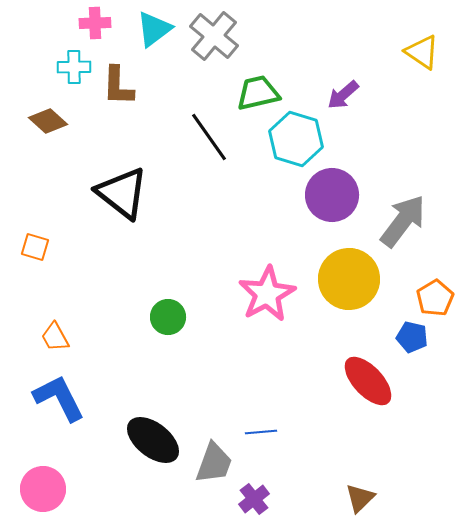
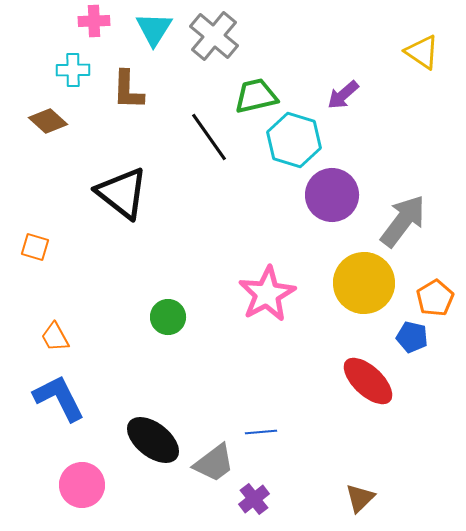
pink cross: moved 1 px left, 2 px up
cyan triangle: rotated 21 degrees counterclockwise
cyan cross: moved 1 px left, 3 px down
brown L-shape: moved 10 px right, 4 px down
green trapezoid: moved 2 px left, 3 px down
cyan hexagon: moved 2 px left, 1 px down
yellow circle: moved 15 px right, 4 px down
red ellipse: rotated 4 degrees counterclockwise
gray trapezoid: rotated 33 degrees clockwise
pink circle: moved 39 px right, 4 px up
